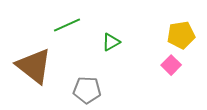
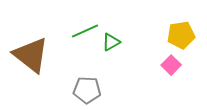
green line: moved 18 px right, 6 px down
brown triangle: moved 3 px left, 11 px up
